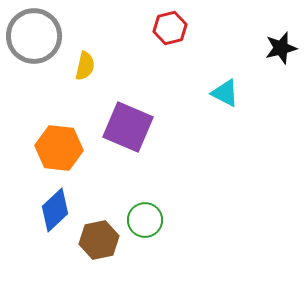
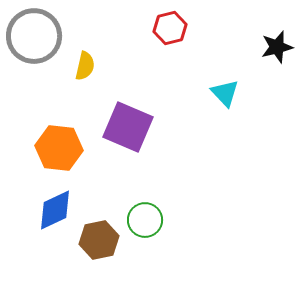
black star: moved 4 px left, 1 px up
cyan triangle: rotated 20 degrees clockwise
blue diamond: rotated 18 degrees clockwise
